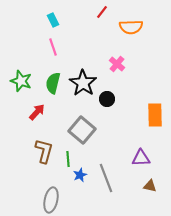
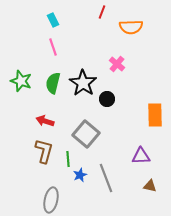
red line: rotated 16 degrees counterclockwise
red arrow: moved 8 px right, 9 px down; rotated 114 degrees counterclockwise
gray square: moved 4 px right, 4 px down
purple triangle: moved 2 px up
